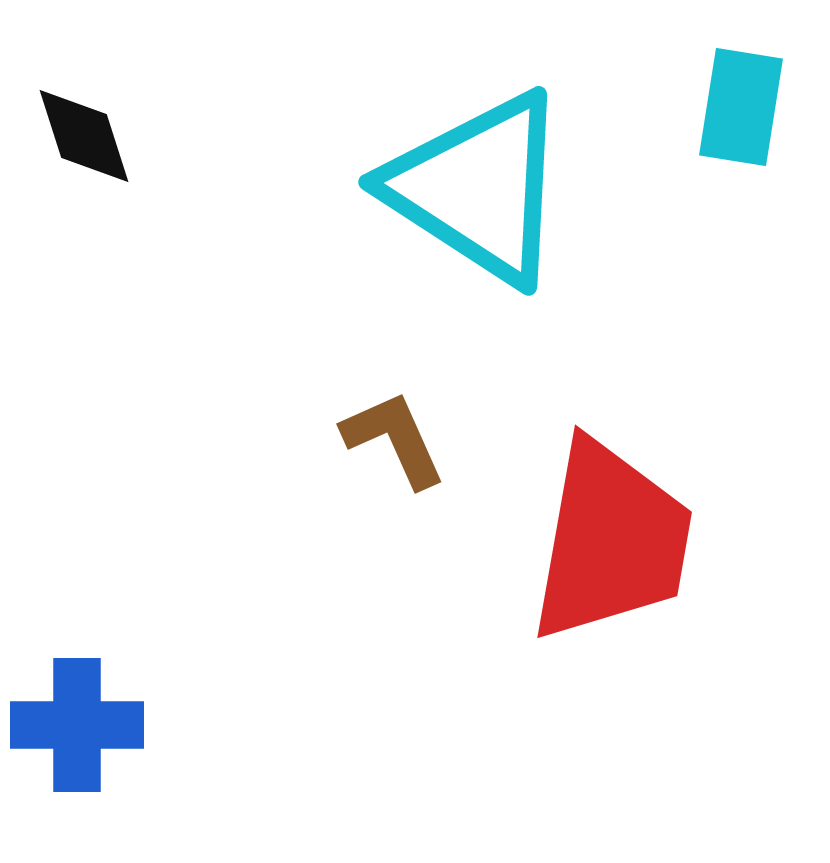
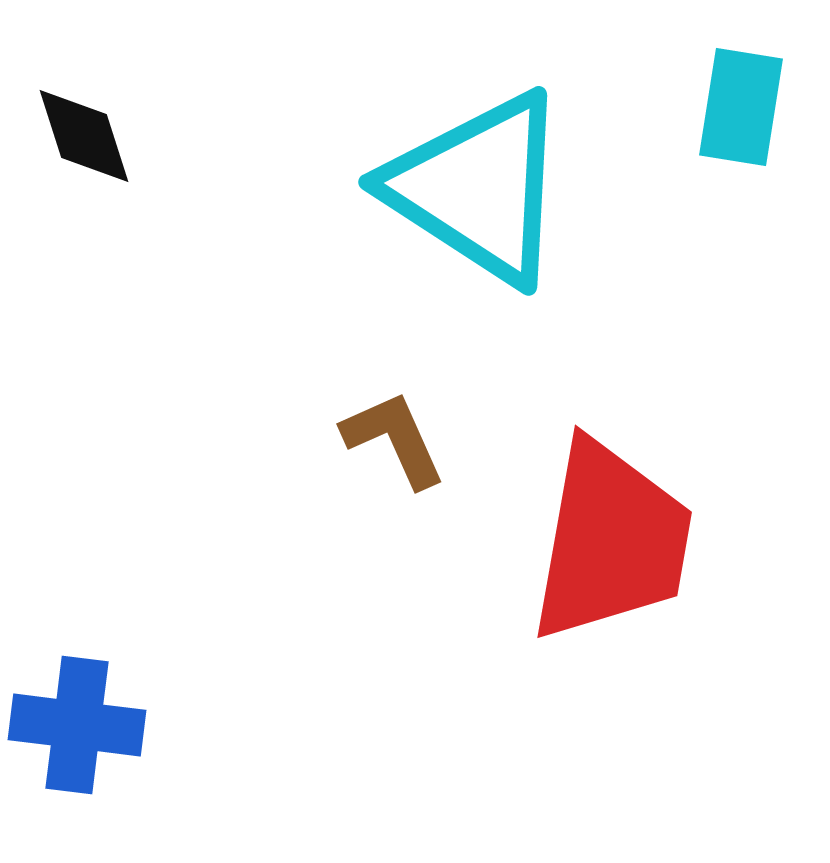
blue cross: rotated 7 degrees clockwise
